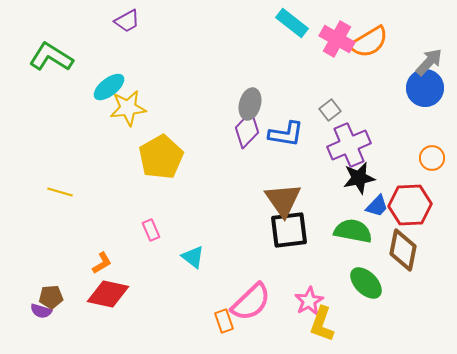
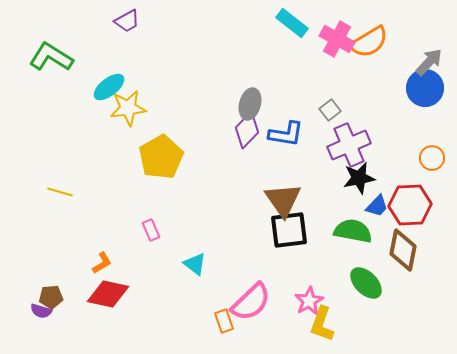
cyan triangle: moved 2 px right, 7 px down
